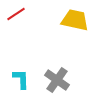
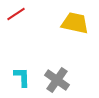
yellow trapezoid: moved 3 px down
cyan L-shape: moved 1 px right, 2 px up
